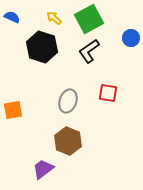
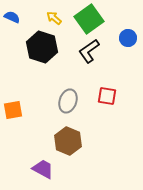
green square: rotated 8 degrees counterclockwise
blue circle: moved 3 px left
red square: moved 1 px left, 3 px down
purple trapezoid: rotated 65 degrees clockwise
